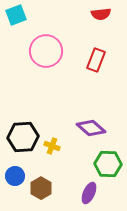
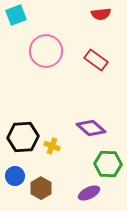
red rectangle: rotated 75 degrees counterclockwise
purple ellipse: rotated 40 degrees clockwise
